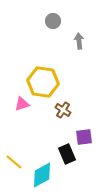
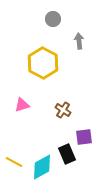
gray circle: moved 2 px up
yellow hexagon: moved 19 px up; rotated 20 degrees clockwise
pink triangle: moved 1 px down
yellow line: rotated 12 degrees counterclockwise
cyan diamond: moved 8 px up
